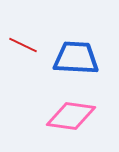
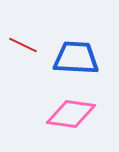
pink diamond: moved 2 px up
